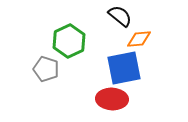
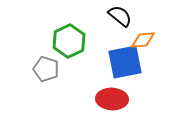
orange diamond: moved 4 px right, 1 px down
blue square: moved 1 px right, 6 px up
